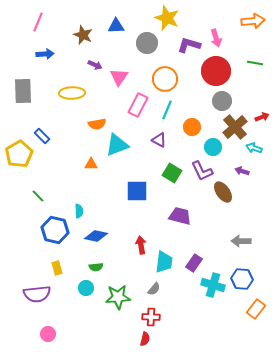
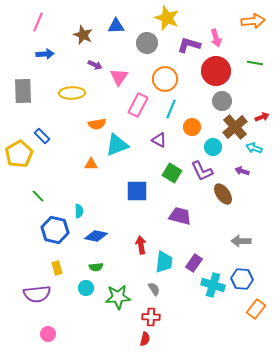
cyan line at (167, 110): moved 4 px right, 1 px up
brown ellipse at (223, 192): moved 2 px down
gray semicircle at (154, 289): rotated 72 degrees counterclockwise
